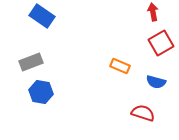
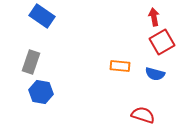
red arrow: moved 1 px right, 5 px down
red square: moved 1 px right, 1 px up
gray rectangle: rotated 50 degrees counterclockwise
orange rectangle: rotated 18 degrees counterclockwise
blue semicircle: moved 1 px left, 8 px up
red semicircle: moved 2 px down
